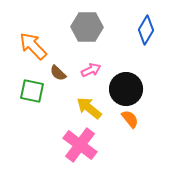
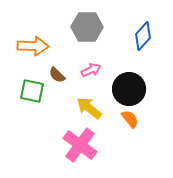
blue diamond: moved 3 px left, 6 px down; rotated 12 degrees clockwise
orange arrow: rotated 136 degrees clockwise
brown semicircle: moved 1 px left, 2 px down
black circle: moved 3 px right
